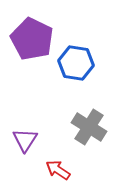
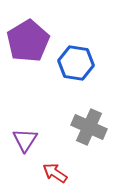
purple pentagon: moved 4 px left, 2 px down; rotated 15 degrees clockwise
gray cross: rotated 8 degrees counterclockwise
red arrow: moved 3 px left, 3 px down
